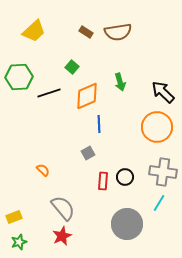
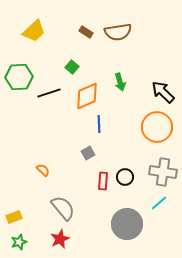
cyan line: rotated 18 degrees clockwise
red star: moved 2 px left, 3 px down
